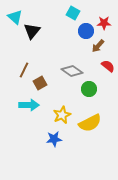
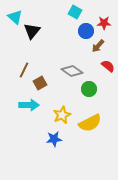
cyan square: moved 2 px right, 1 px up
